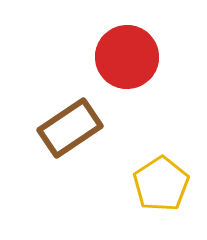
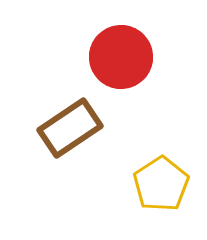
red circle: moved 6 px left
